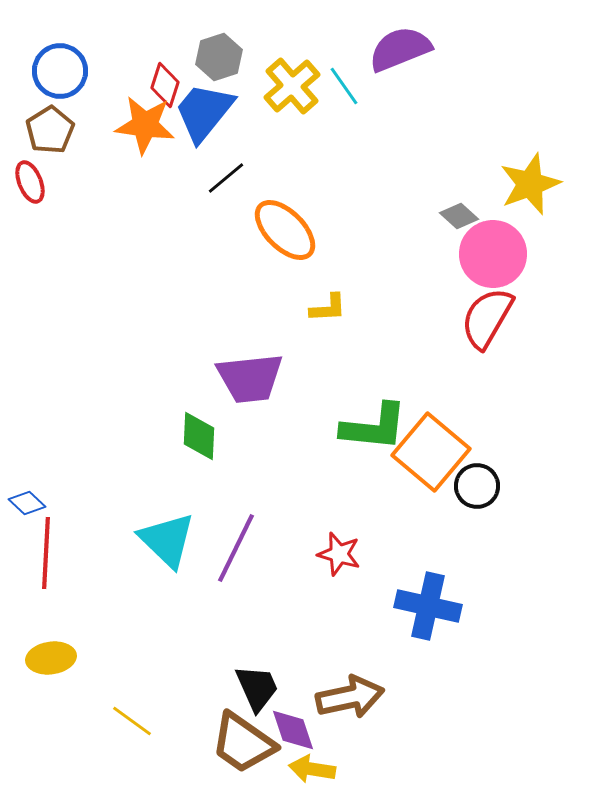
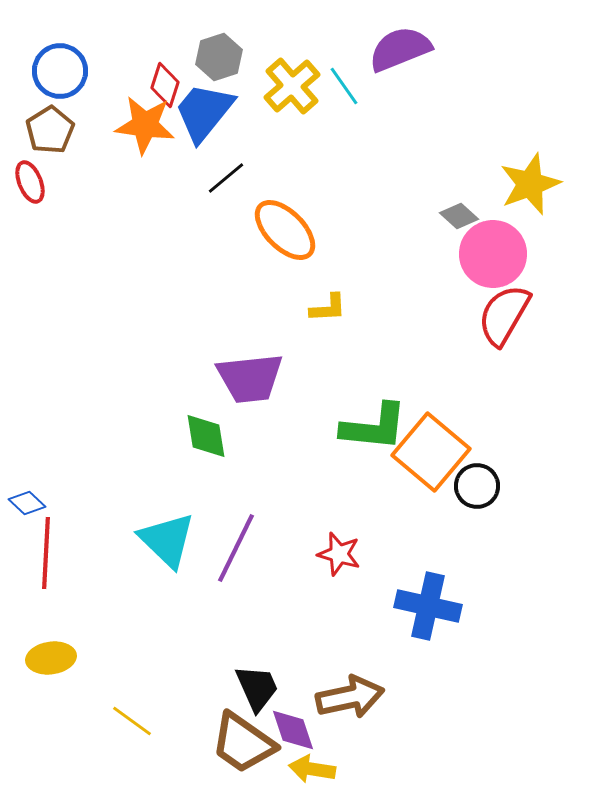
red semicircle: moved 17 px right, 3 px up
green diamond: moved 7 px right; rotated 12 degrees counterclockwise
